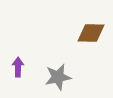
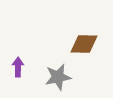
brown diamond: moved 7 px left, 11 px down
